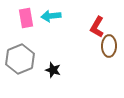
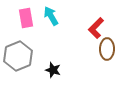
cyan arrow: rotated 66 degrees clockwise
red L-shape: moved 1 px left, 1 px down; rotated 15 degrees clockwise
brown ellipse: moved 2 px left, 3 px down
gray hexagon: moved 2 px left, 3 px up
